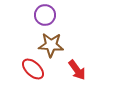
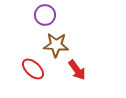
brown star: moved 5 px right
